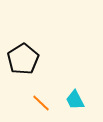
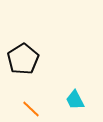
orange line: moved 10 px left, 6 px down
